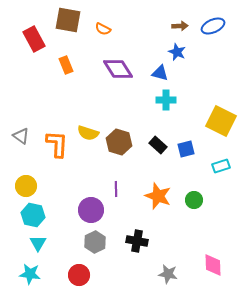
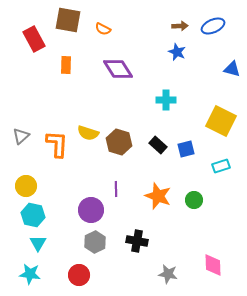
orange rectangle: rotated 24 degrees clockwise
blue triangle: moved 72 px right, 4 px up
gray triangle: rotated 42 degrees clockwise
